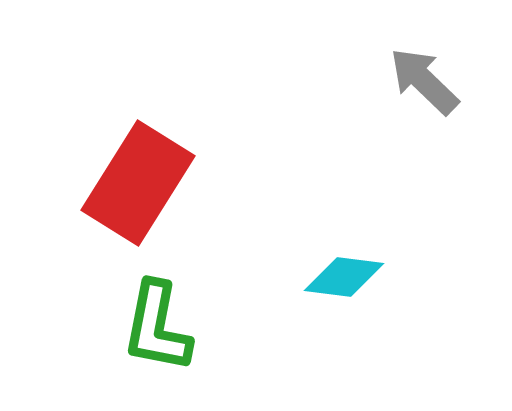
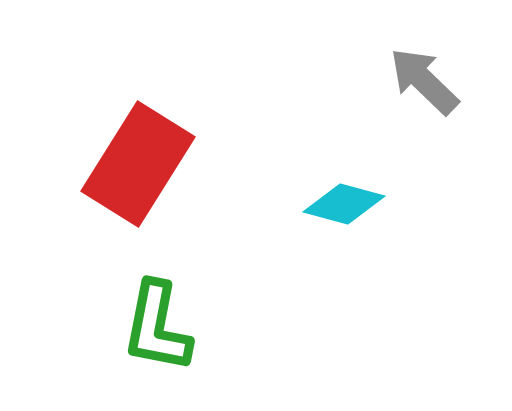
red rectangle: moved 19 px up
cyan diamond: moved 73 px up; rotated 8 degrees clockwise
